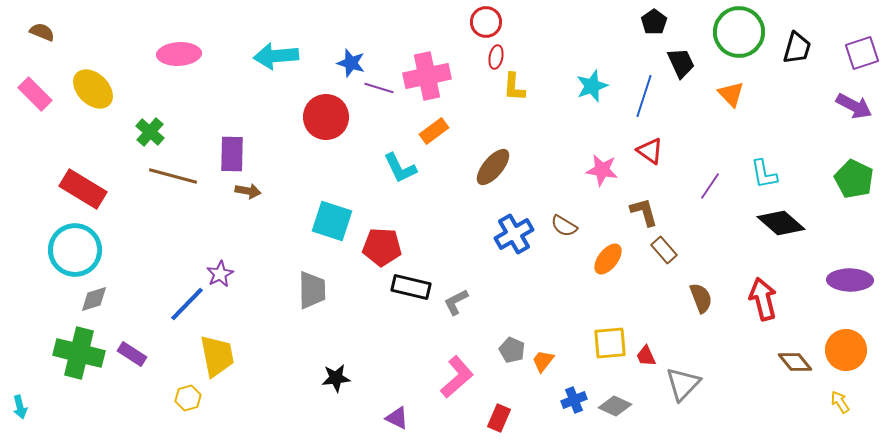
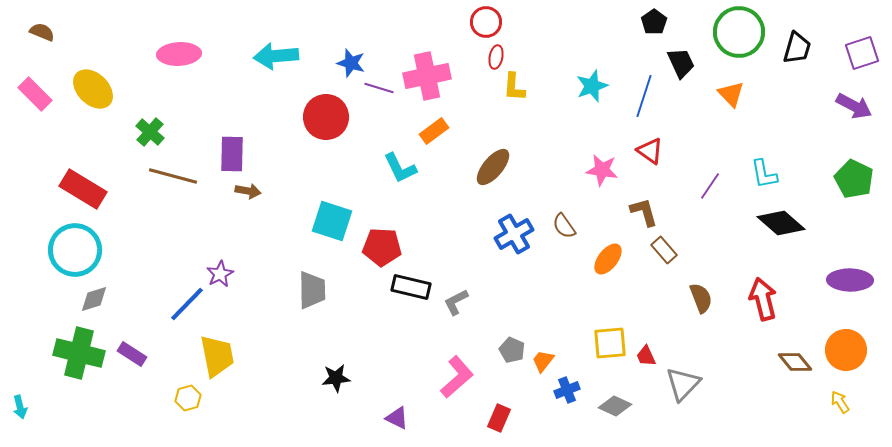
brown semicircle at (564, 226): rotated 24 degrees clockwise
blue cross at (574, 400): moved 7 px left, 10 px up
